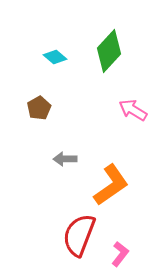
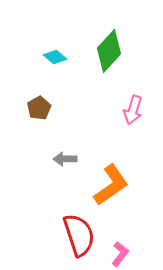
pink arrow: rotated 104 degrees counterclockwise
red semicircle: rotated 141 degrees clockwise
